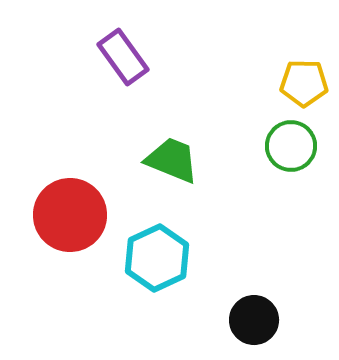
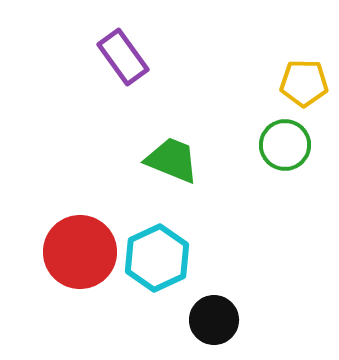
green circle: moved 6 px left, 1 px up
red circle: moved 10 px right, 37 px down
black circle: moved 40 px left
